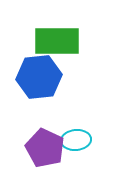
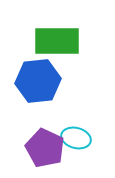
blue hexagon: moved 1 px left, 4 px down
cyan ellipse: moved 2 px up; rotated 20 degrees clockwise
